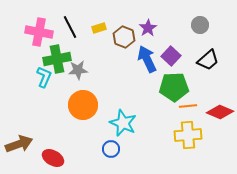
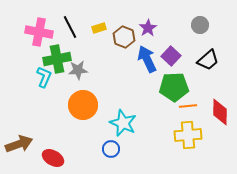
red diamond: rotated 68 degrees clockwise
